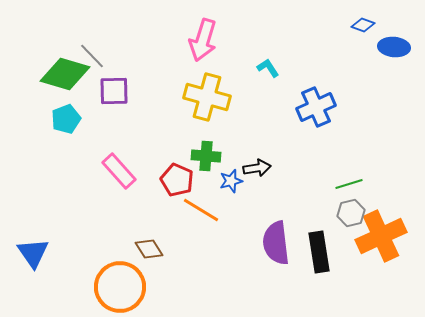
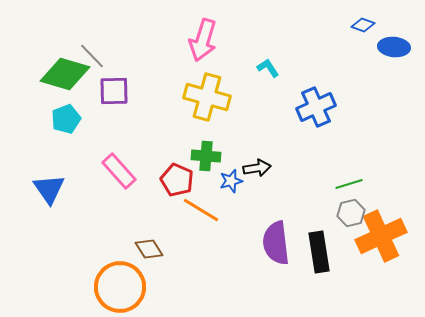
blue triangle: moved 16 px right, 64 px up
